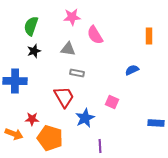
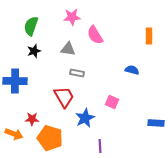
blue semicircle: rotated 40 degrees clockwise
